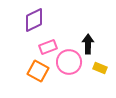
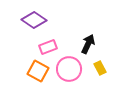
purple diamond: rotated 60 degrees clockwise
black arrow: rotated 24 degrees clockwise
pink circle: moved 7 px down
yellow rectangle: rotated 40 degrees clockwise
